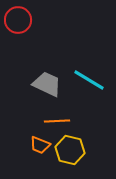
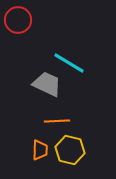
cyan line: moved 20 px left, 17 px up
orange trapezoid: moved 5 px down; rotated 110 degrees counterclockwise
